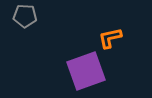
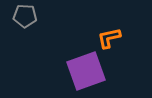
orange L-shape: moved 1 px left
